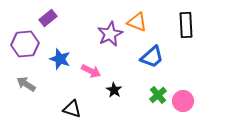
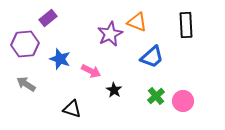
green cross: moved 2 px left, 1 px down
